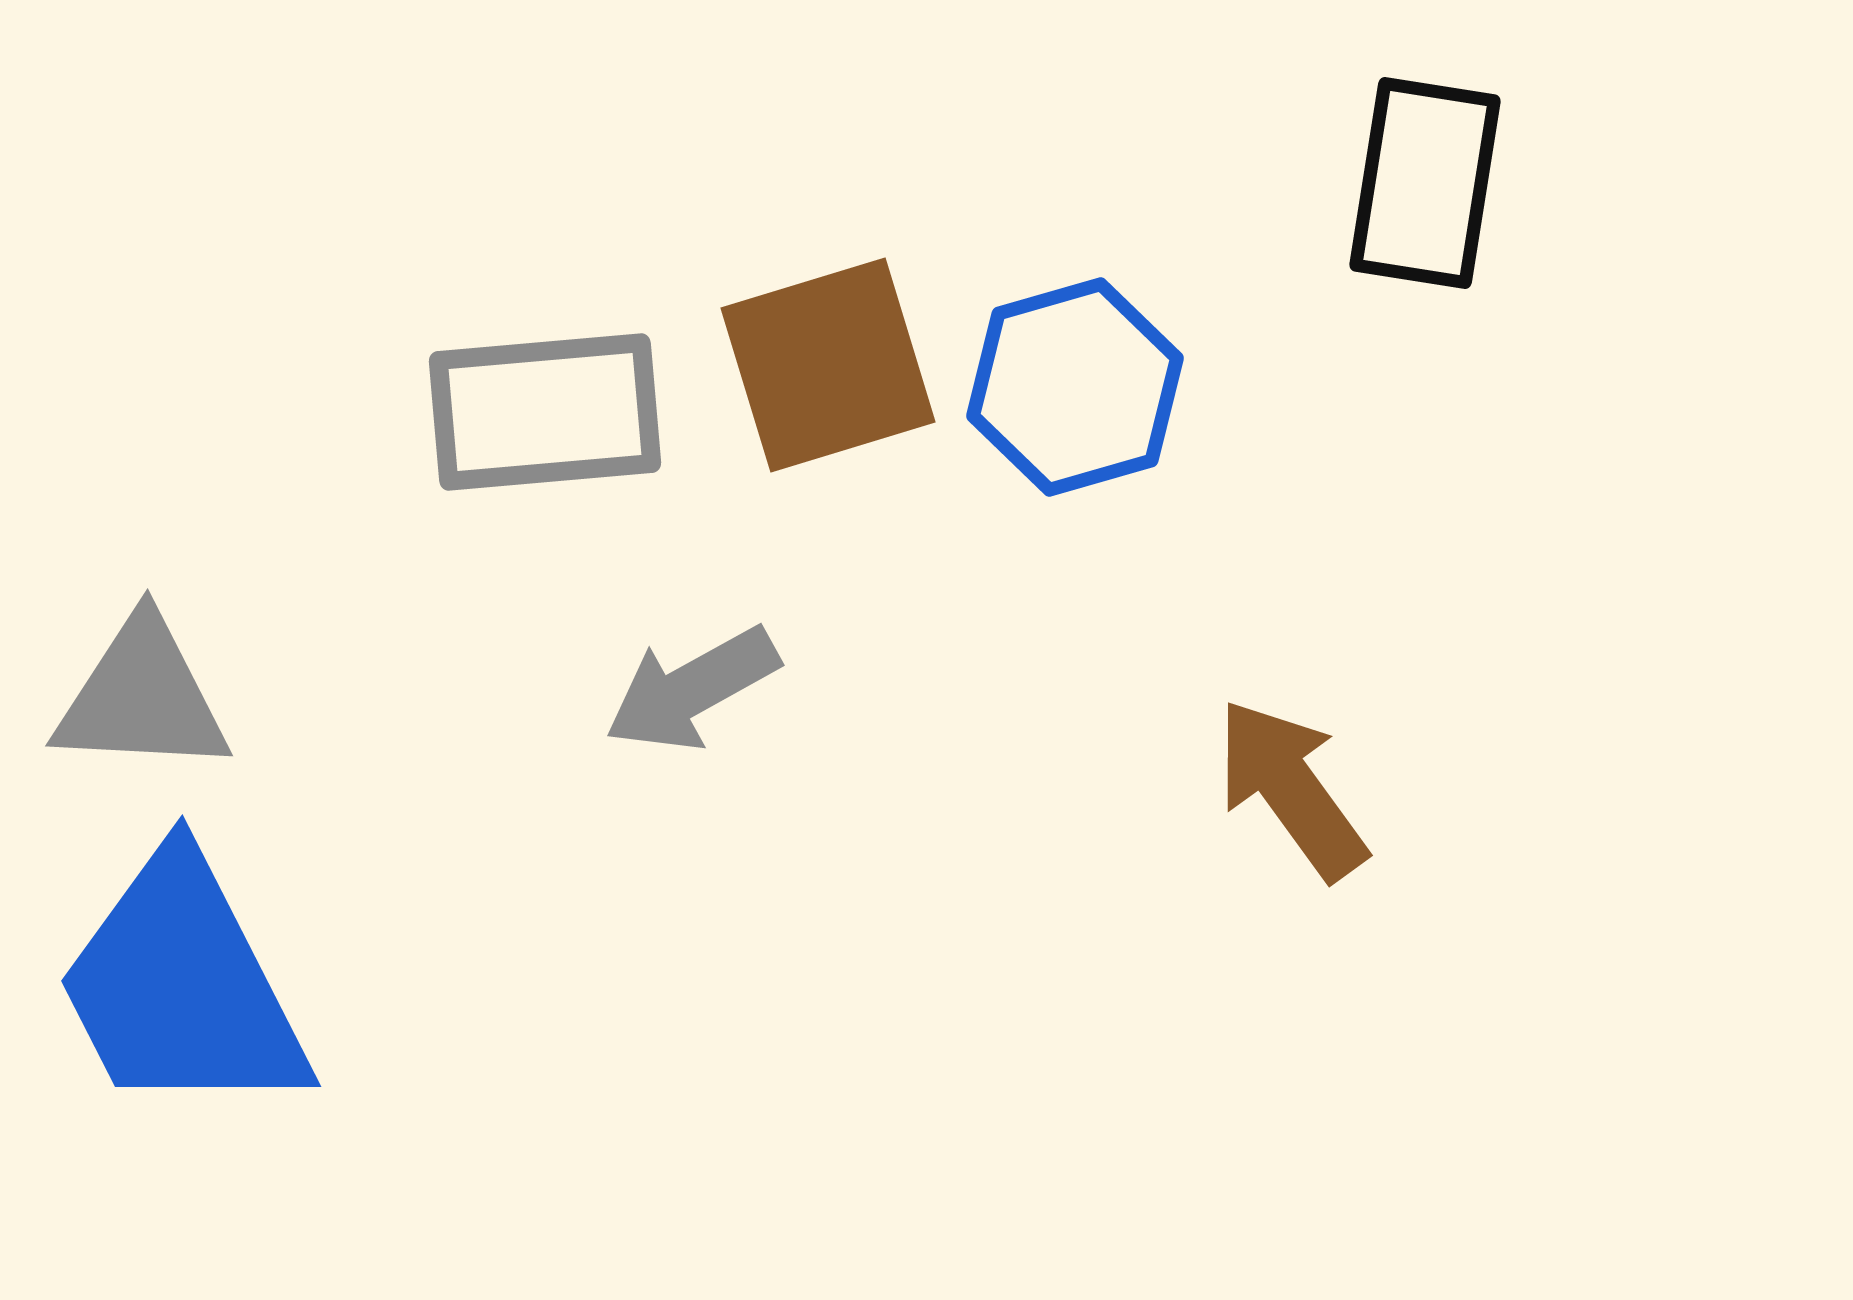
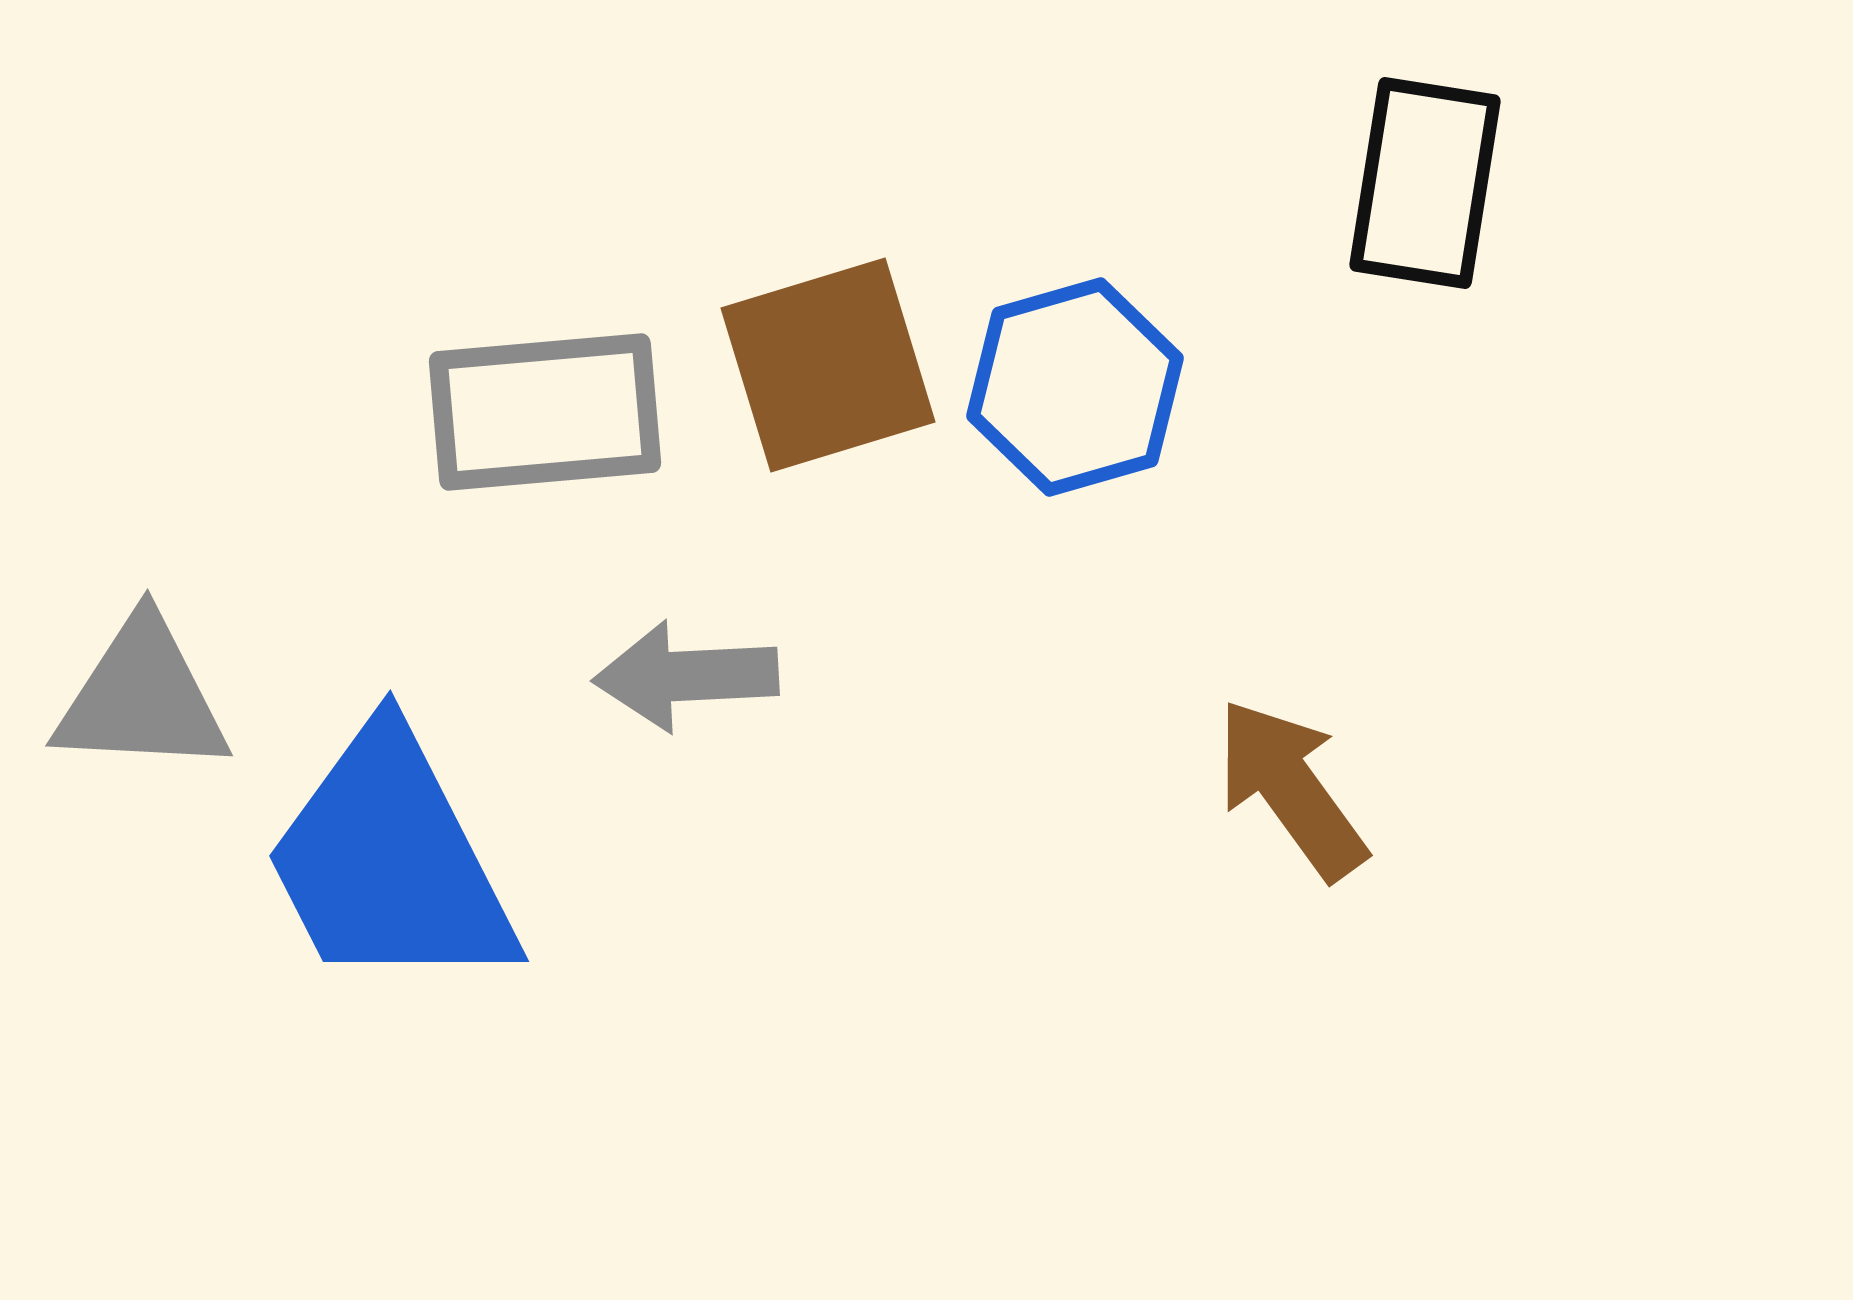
gray arrow: moved 6 px left, 13 px up; rotated 26 degrees clockwise
blue trapezoid: moved 208 px right, 125 px up
